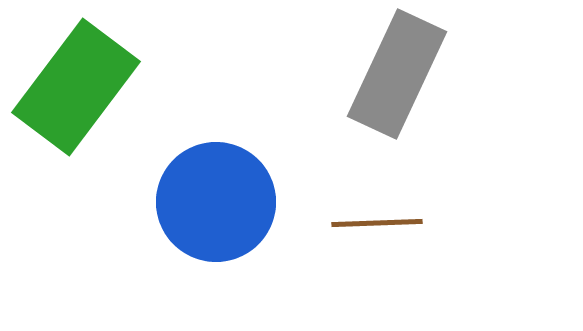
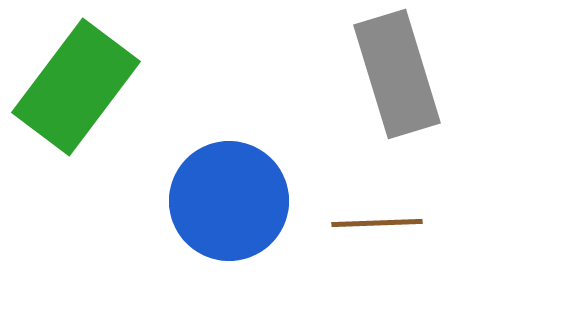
gray rectangle: rotated 42 degrees counterclockwise
blue circle: moved 13 px right, 1 px up
